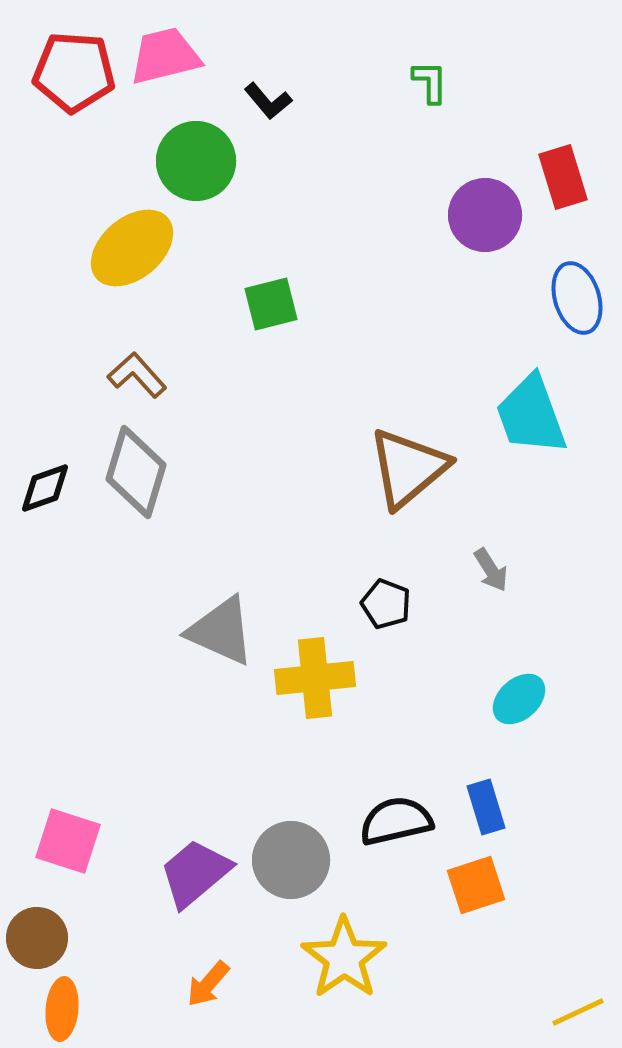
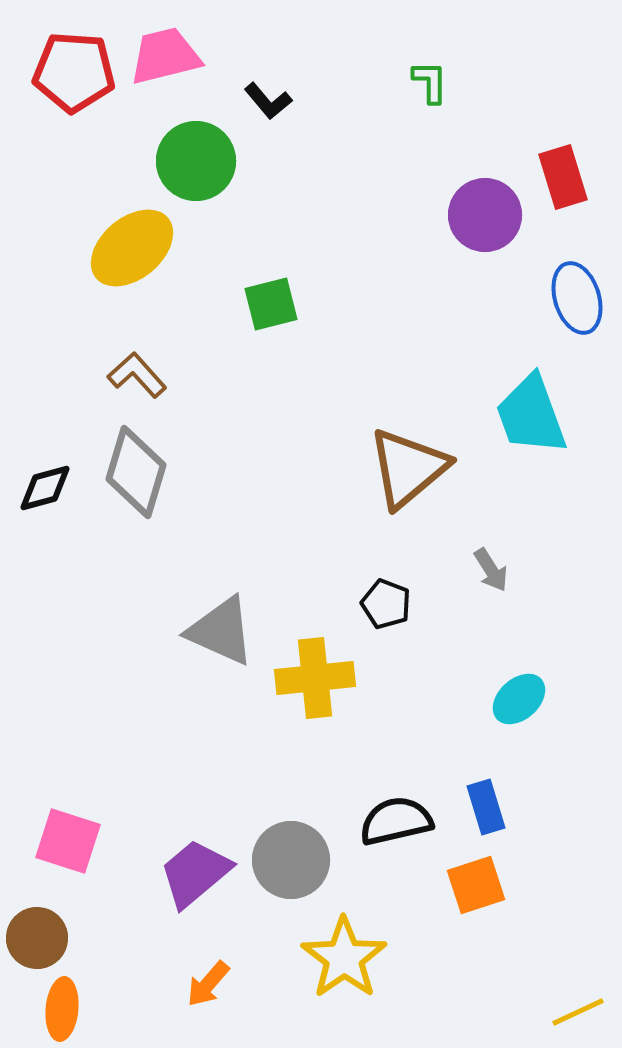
black diamond: rotated 4 degrees clockwise
